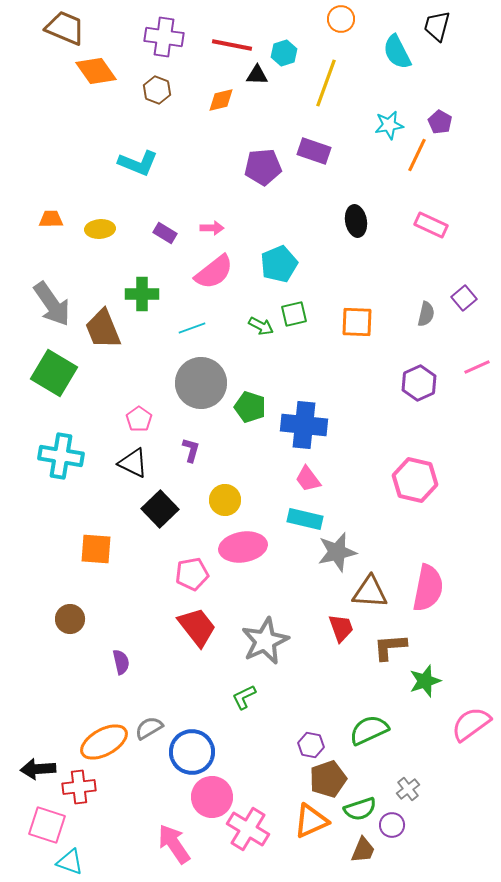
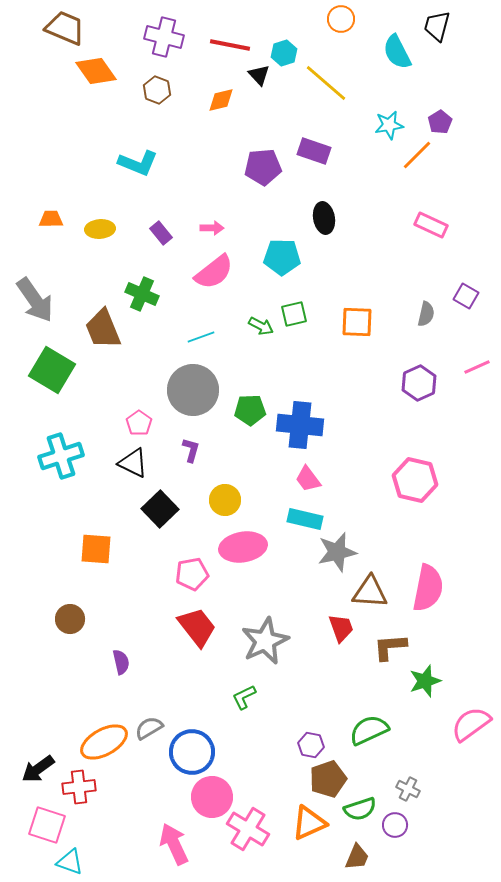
purple cross at (164, 37): rotated 6 degrees clockwise
red line at (232, 45): moved 2 px left
black triangle at (257, 75): moved 2 px right; rotated 45 degrees clockwise
yellow line at (326, 83): rotated 69 degrees counterclockwise
purple pentagon at (440, 122): rotated 10 degrees clockwise
orange line at (417, 155): rotated 20 degrees clockwise
black ellipse at (356, 221): moved 32 px left, 3 px up
purple rectangle at (165, 233): moved 4 px left; rotated 20 degrees clockwise
cyan pentagon at (279, 264): moved 3 px right, 7 px up; rotated 24 degrees clockwise
green cross at (142, 294): rotated 24 degrees clockwise
purple square at (464, 298): moved 2 px right, 2 px up; rotated 20 degrees counterclockwise
gray arrow at (52, 304): moved 17 px left, 4 px up
cyan line at (192, 328): moved 9 px right, 9 px down
green square at (54, 373): moved 2 px left, 3 px up
gray circle at (201, 383): moved 8 px left, 7 px down
green pentagon at (250, 407): moved 3 px down; rotated 20 degrees counterclockwise
pink pentagon at (139, 419): moved 4 px down
blue cross at (304, 425): moved 4 px left
cyan cross at (61, 456): rotated 27 degrees counterclockwise
black arrow at (38, 769): rotated 32 degrees counterclockwise
gray cross at (408, 789): rotated 25 degrees counterclockwise
orange triangle at (311, 821): moved 2 px left, 2 px down
purple circle at (392, 825): moved 3 px right
pink arrow at (174, 844): rotated 9 degrees clockwise
brown trapezoid at (363, 850): moved 6 px left, 7 px down
